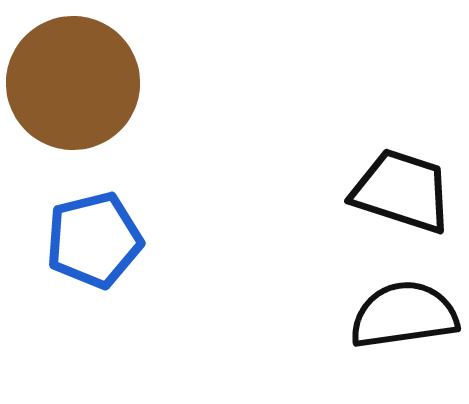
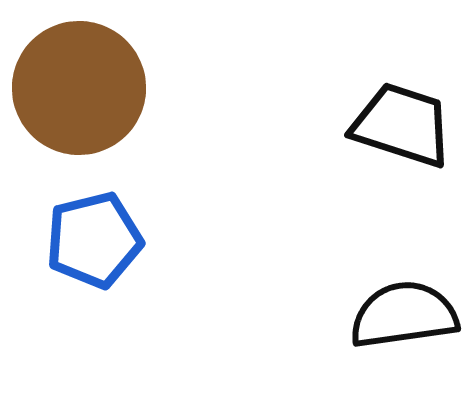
brown circle: moved 6 px right, 5 px down
black trapezoid: moved 66 px up
